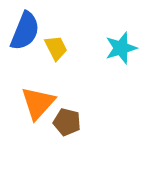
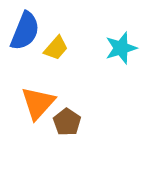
yellow trapezoid: rotated 68 degrees clockwise
brown pentagon: rotated 20 degrees clockwise
